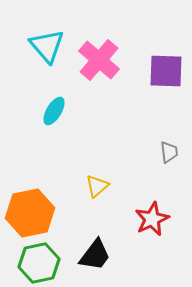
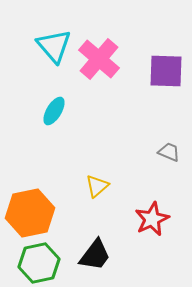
cyan triangle: moved 7 px right
pink cross: moved 1 px up
gray trapezoid: rotated 60 degrees counterclockwise
